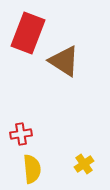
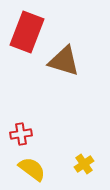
red rectangle: moved 1 px left, 1 px up
brown triangle: rotated 16 degrees counterclockwise
yellow semicircle: rotated 48 degrees counterclockwise
